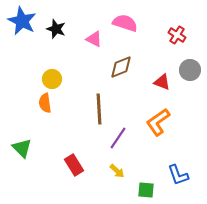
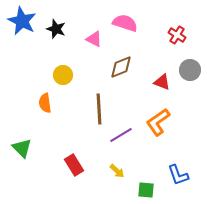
yellow circle: moved 11 px right, 4 px up
purple line: moved 3 px right, 3 px up; rotated 25 degrees clockwise
